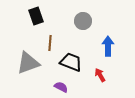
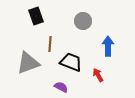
brown line: moved 1 px down
red arrow: moved 2 px left
